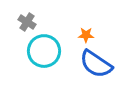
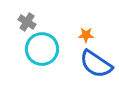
cyan circle: moved 2 px left, 2 px up
